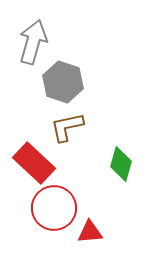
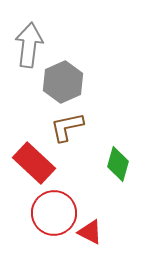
gray arrow: moved 4 px left, 3 px down; rotated 9 degrees counterclockwise
gray hexagon: rotated 18 degrees clockwise
green diamond: moved 3 px left
red circle: moved 5 px down
red triangle: rotated 32 degrees clockwise
